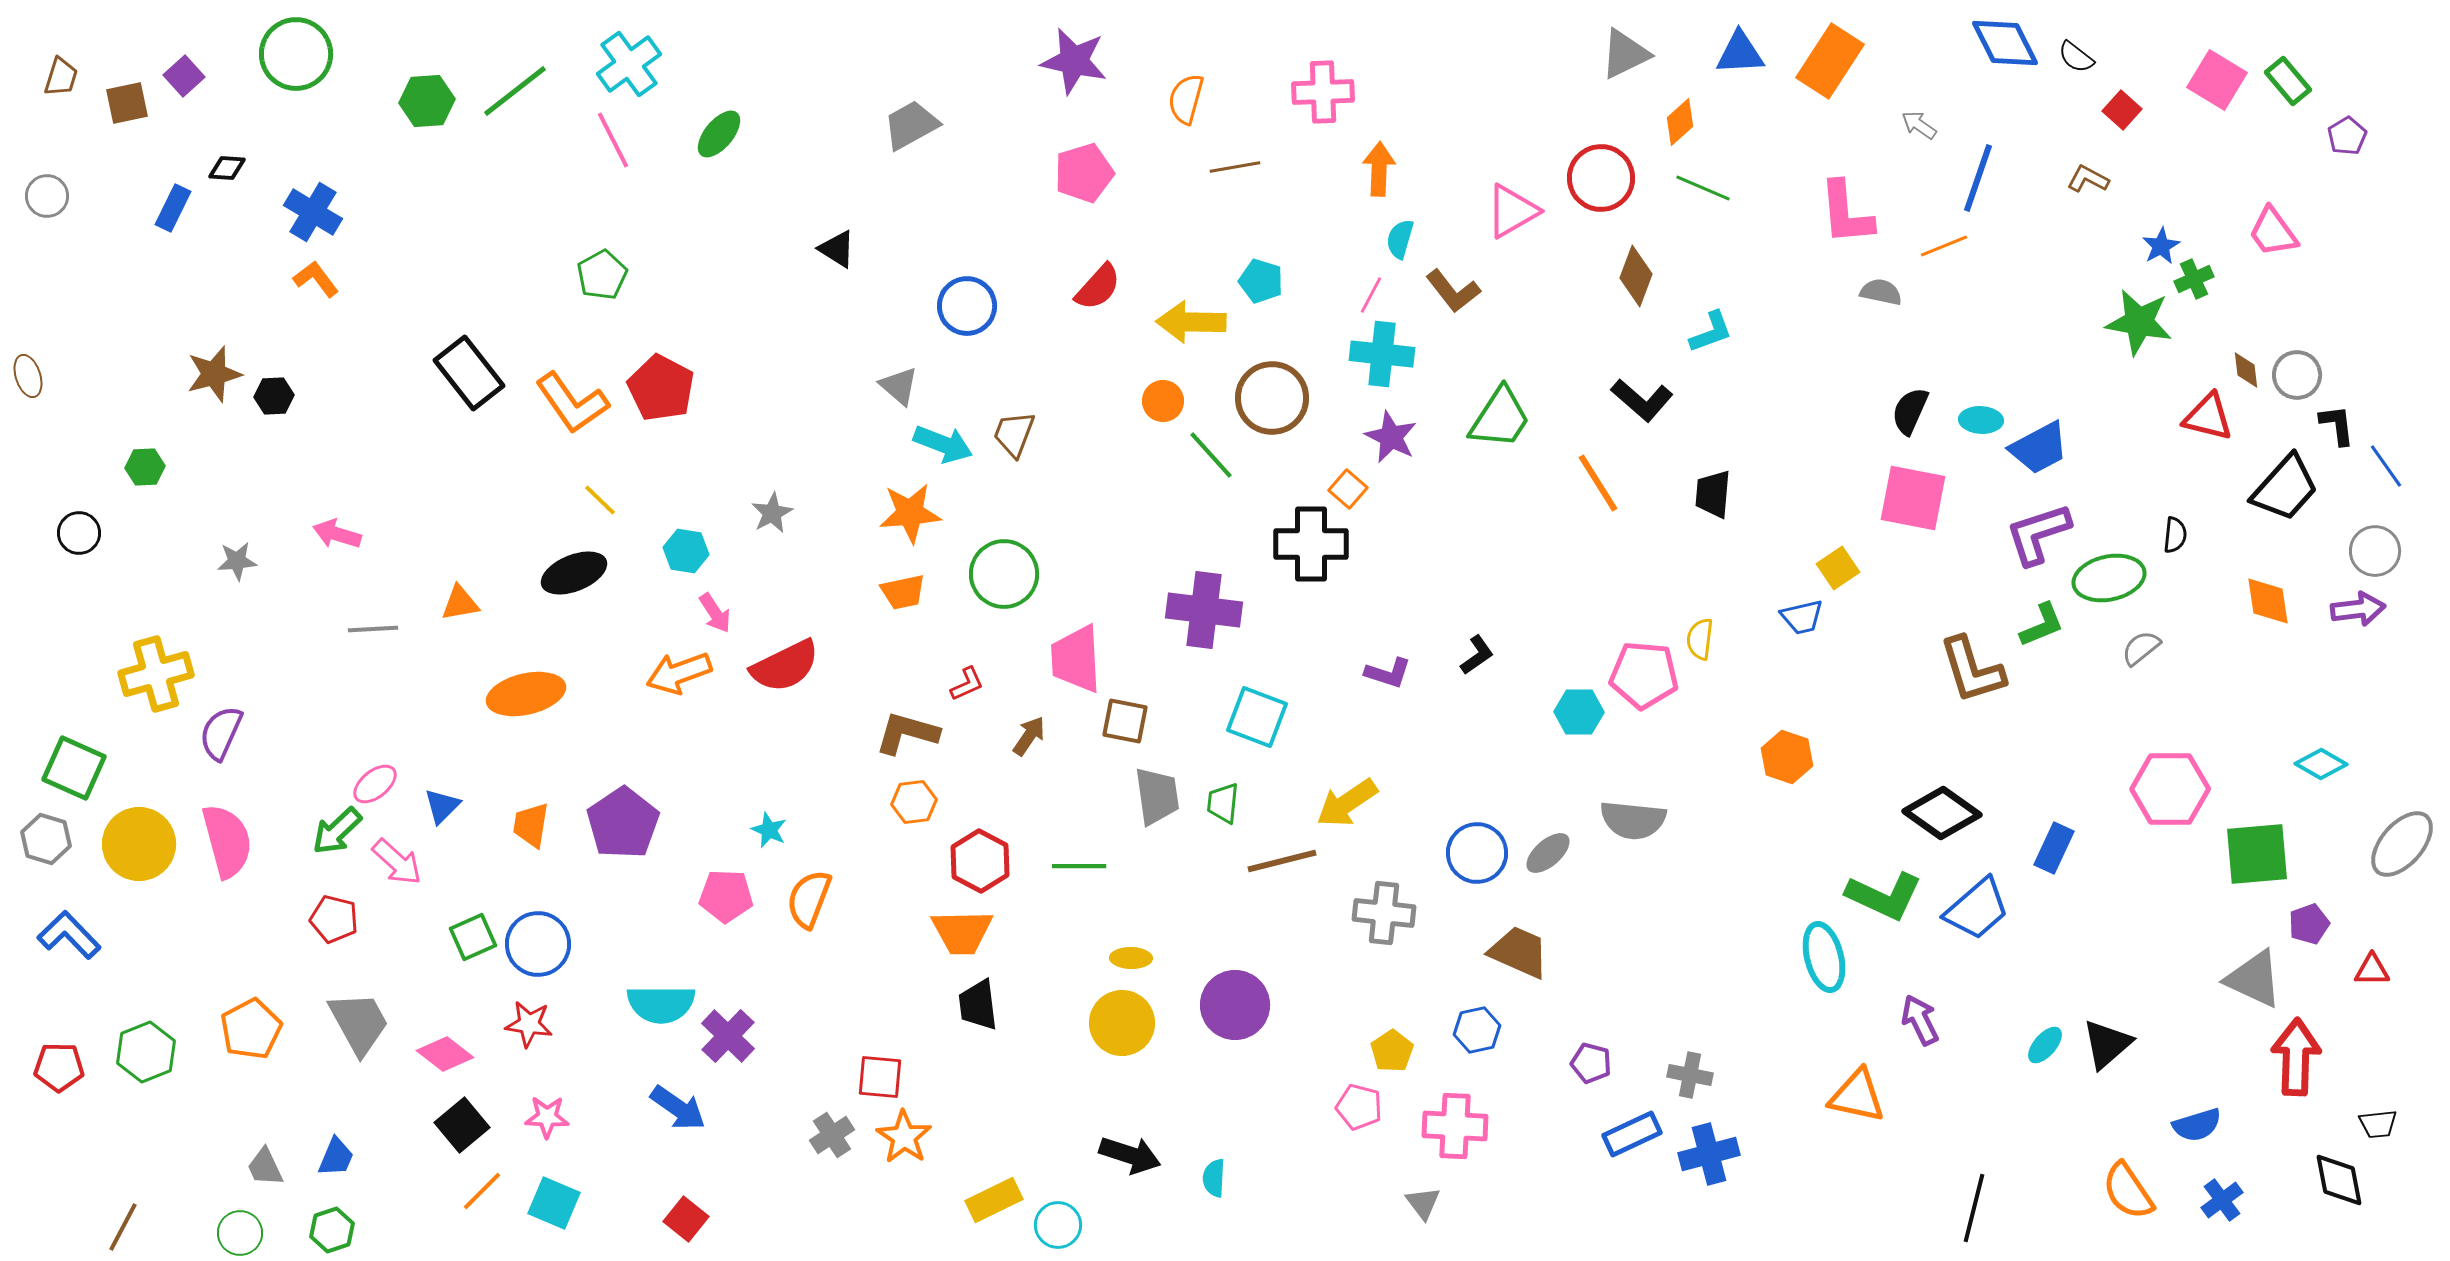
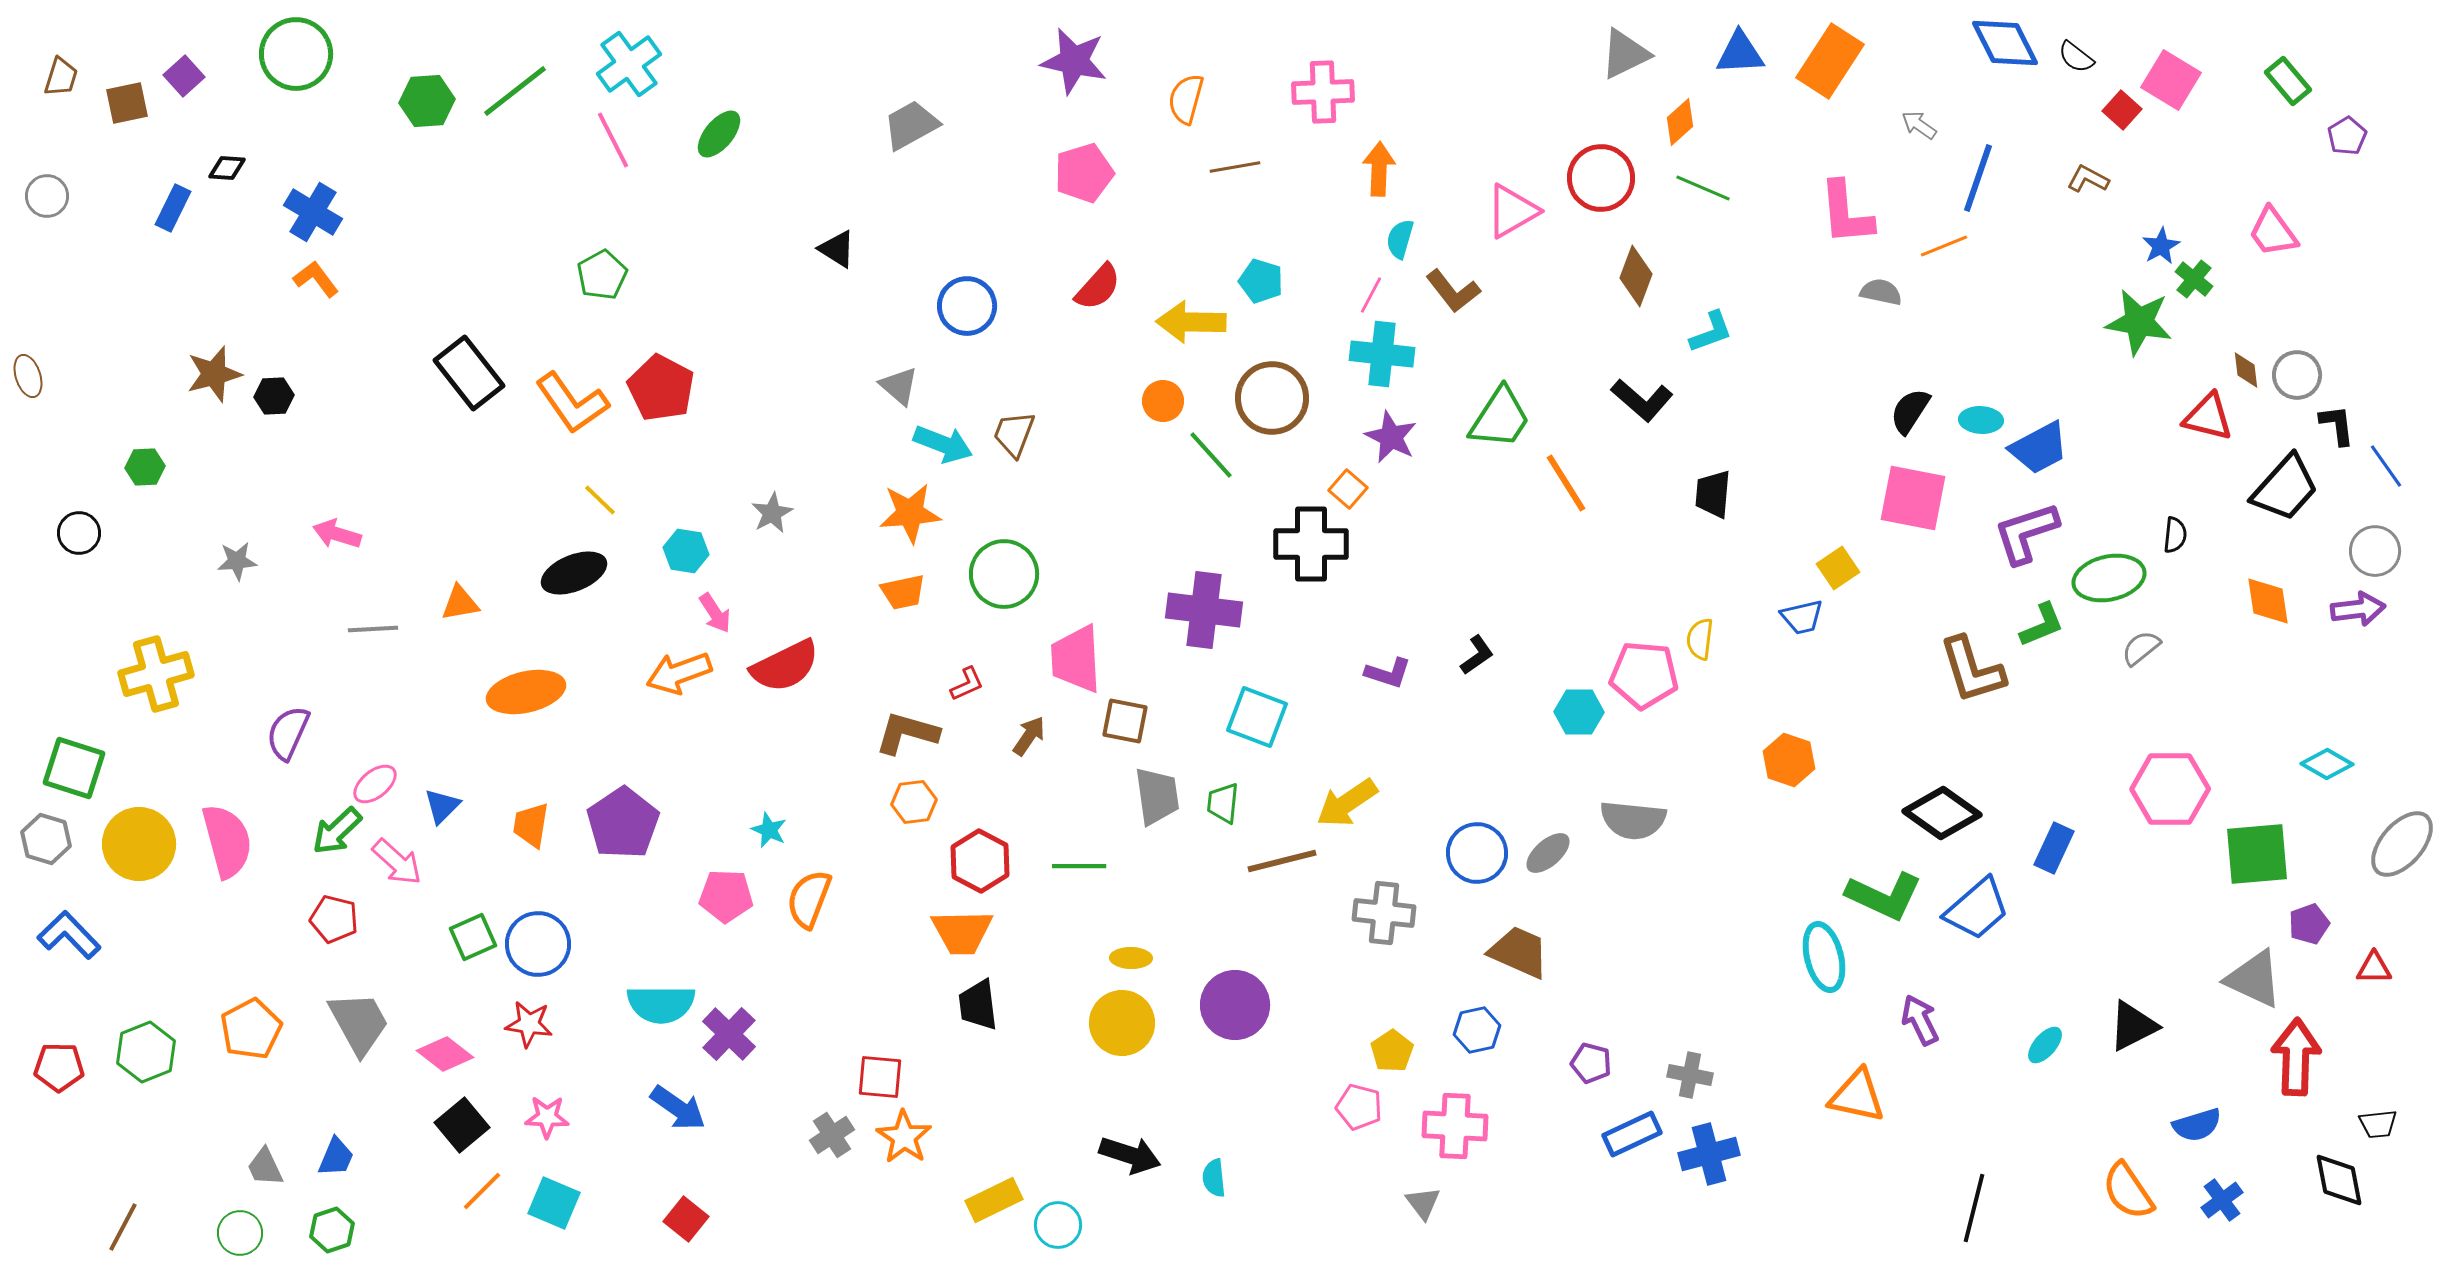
pink square at (2217, 80): moved 46 px left
green cross at (2194, 279): rotated 27 degrees counterclockwise
black semicircle at (1910, 411): rotated 9 degrees clockwise
orange line at (1598, 483): moved 32 px left
purple L-shape at (2038, 534): moved 12 px left, 1 px up
orange ellipse at (526, 694): moved 2 px up
purple semicircle at (221, 733): moved 67 px right
orange hexagon at (1787, 757): moved 2 px right, 3 px down
cyan diamond at (2321, 764): moved 6 px right
green square at (74, 768): rotated 6 degrees counterclockwise
red triangle at (2372, 970): moved 2 px right, 2 px up
purple cross at (728, 1036): moved 1 px right, 2 px up
black triangle at (2107, 1044): moved 26 px right, 18 px up; rotated 14 degrees clockwise
cyan semicircle at (1214, 1178): rotated 9 degrees counterclockwise
